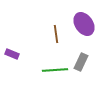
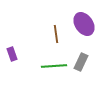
purple rectangle: rotated 48 degrees clockwise
green line: moved 1 px left, 4 px up
